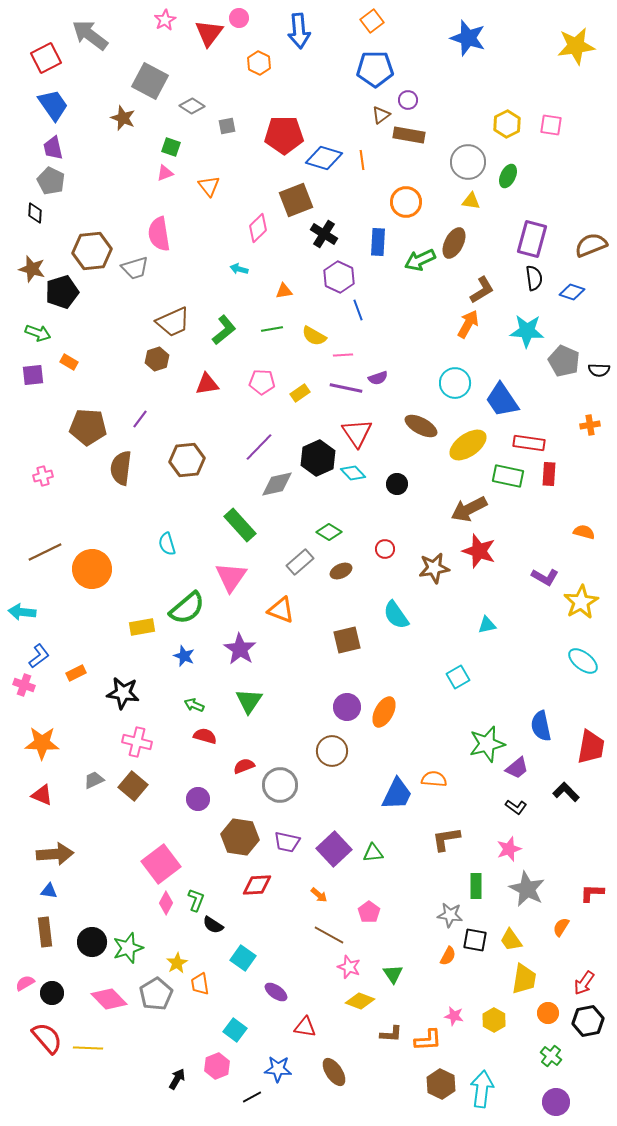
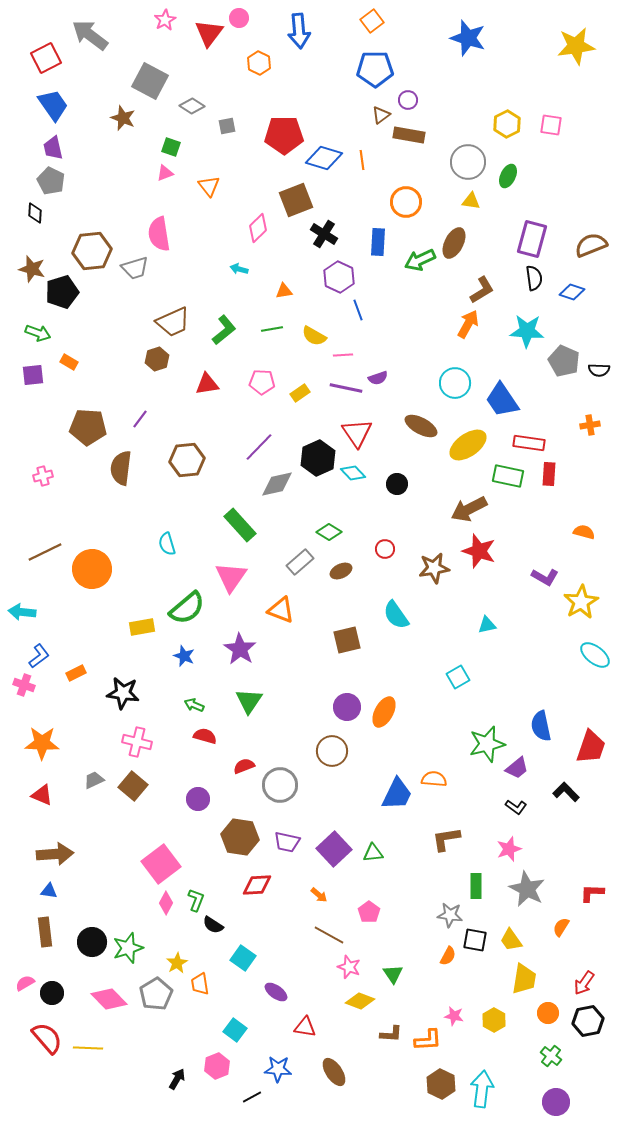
cyan ellipse at (583, 661): moved 12 px right, 6 px up
red trapezoid at (591, 747): rotated 9 degrees clockwise
